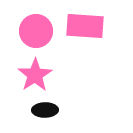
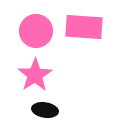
pink rectangle: moved 1 px left, 1 px down
black ellipse: rotated 10 degrees clockwise
